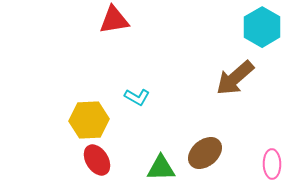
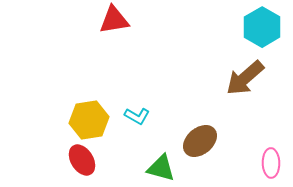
brown arrow: moved 10 px right
cyan L-shape: moved 19 px down
yellow hexagon: rotated 6 degrees counterclockwise
brown ellipse: moved 5 px left, 12 px up
red ellipse: moved 15 px left
pink ellipse: moved 1 px left, 1 px up
green triangle: rotated 16 degrees clockwise
